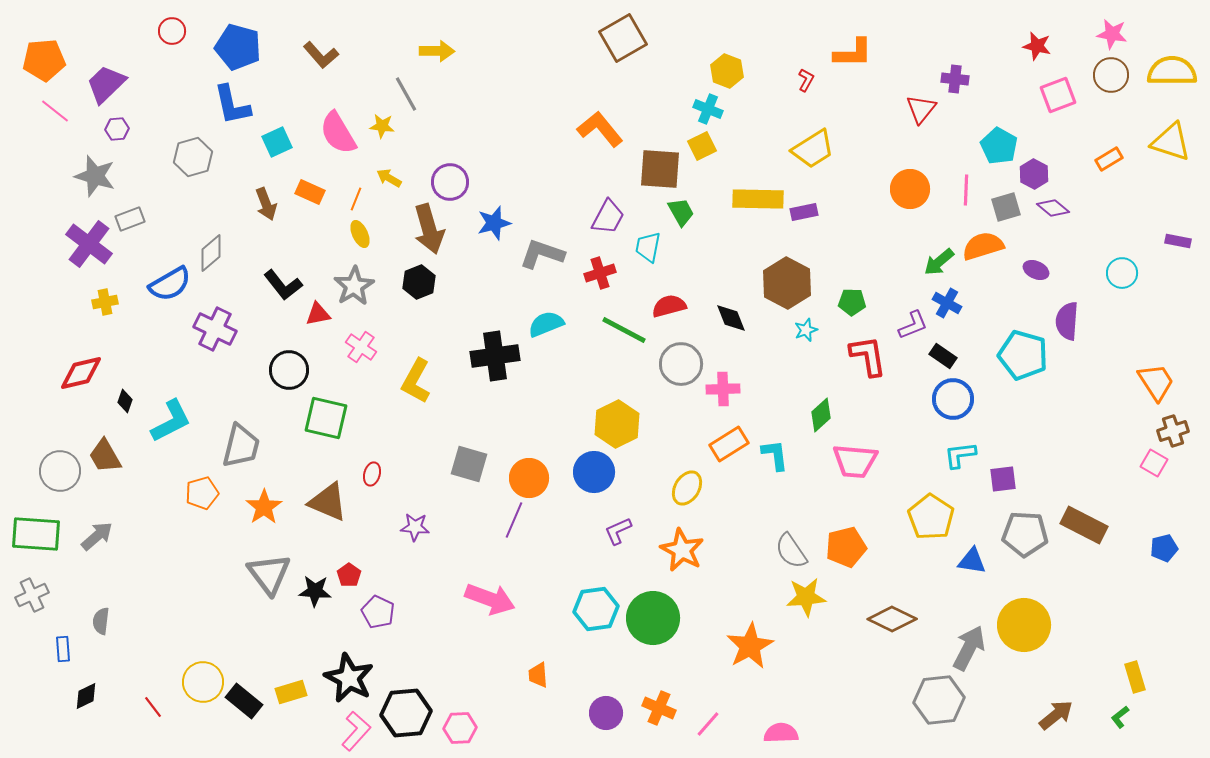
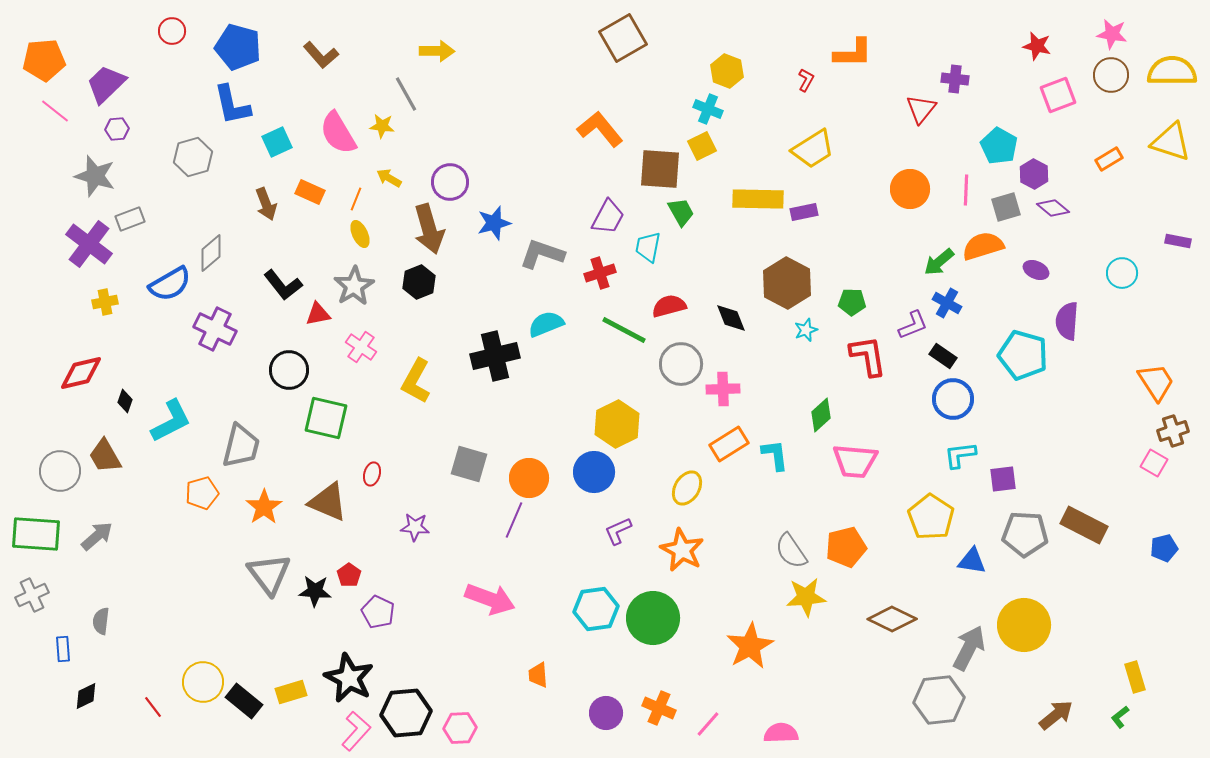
black cross at (495, 356): rotated 6 degrees counterclockwise
